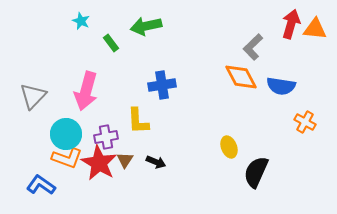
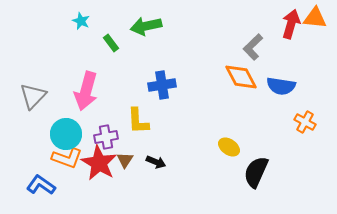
orange triangle: moved 11 px up
yellow ellipse: rotated 35 degrees counterclockwise
